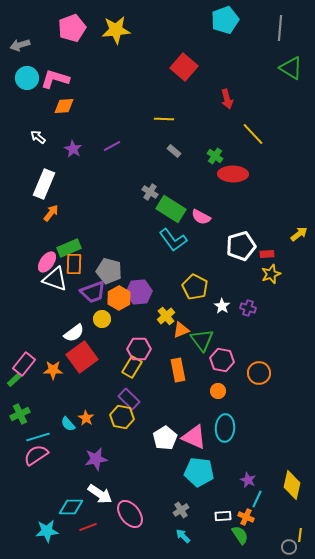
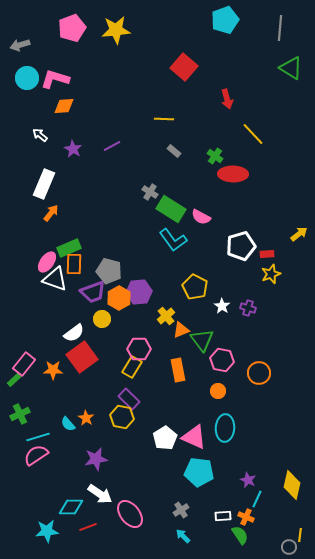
white arrow at (38, 137): moved 2 px right, 2 px up
